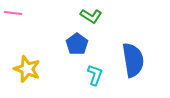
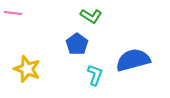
blue semicircle: rotated 96 degrees counterclockwise
